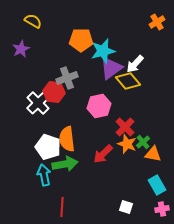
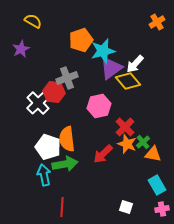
orange pentagon: rotated 20 degrees counterclockwise
